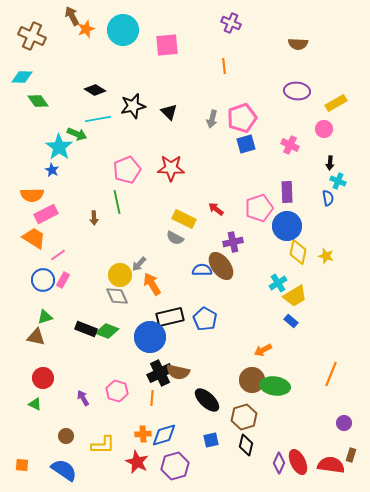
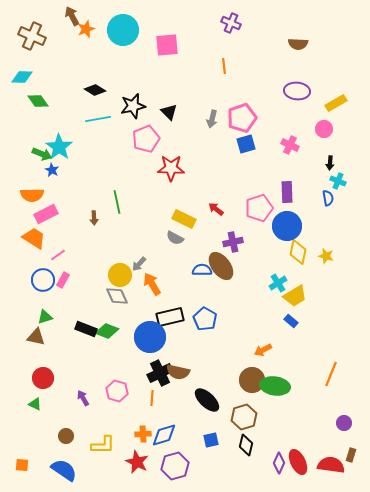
green arrow at (77, 134): moved 35 px left, 20 px down
pink pentagon at (127, 170): moved 19 px right, 31 px up
